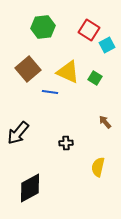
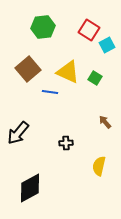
yellow semicircle: moved 1 px right, 1 px up
